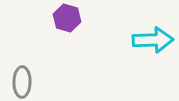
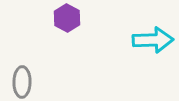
purple hexagon: rotated 12 degrees clockwise
